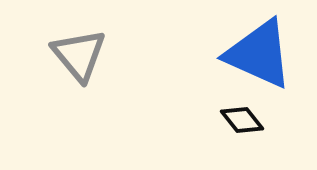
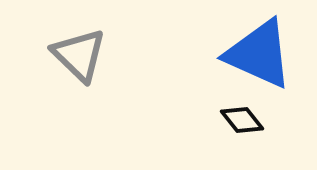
gray triangle: rotated 6 degrees counterclockwise
